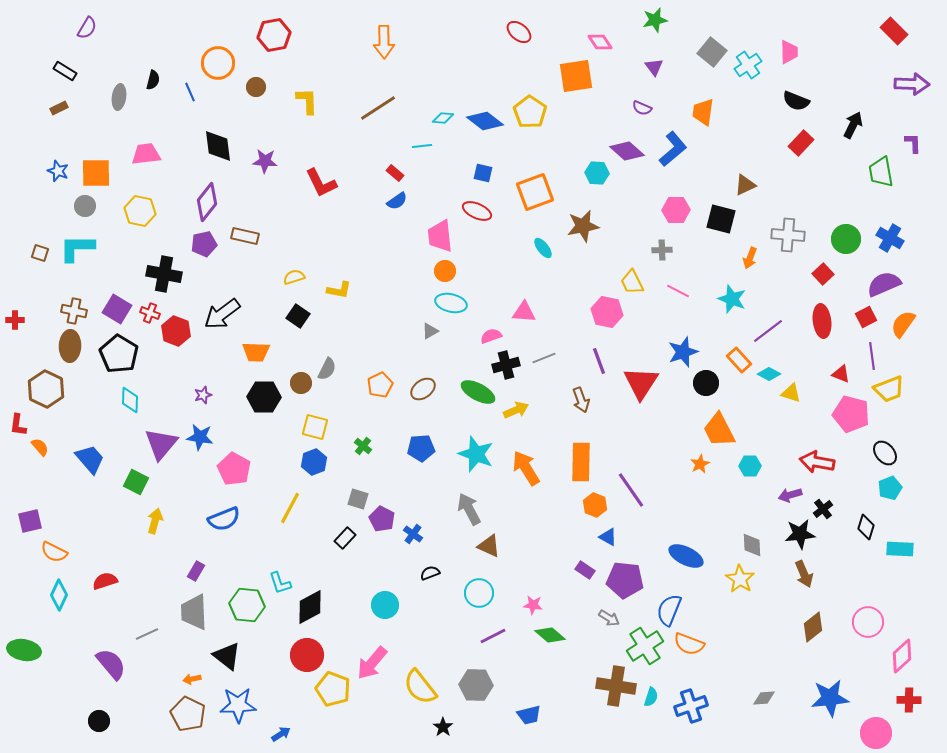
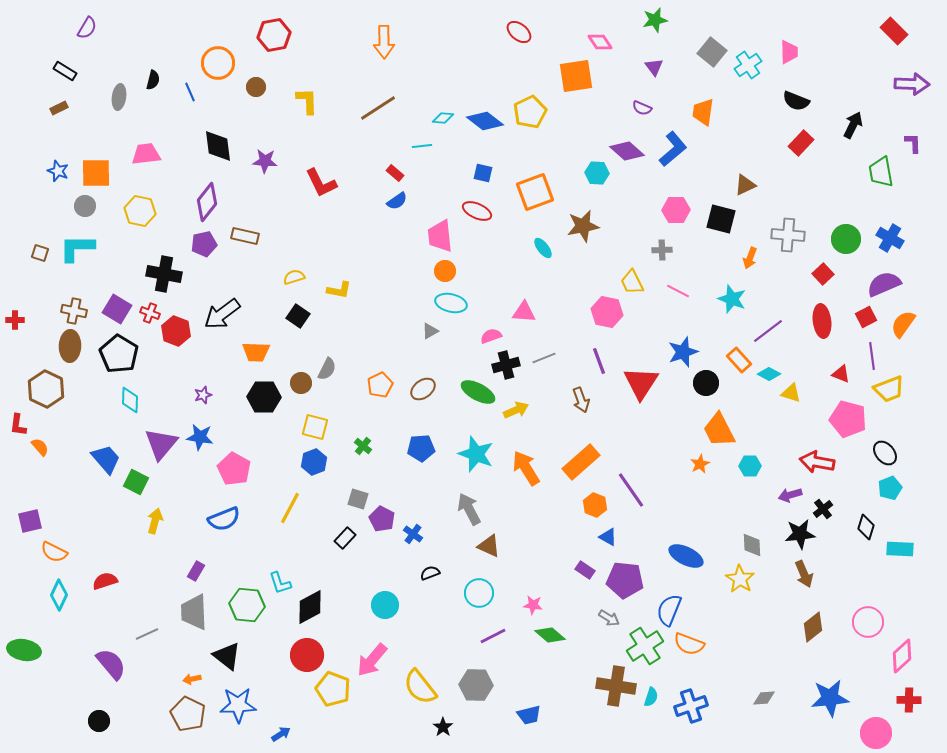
yellow pentagon at (530, 112): rotated 12 degrees clockwise
pink pentagon at (851, 414): moved 3 px left, 5 px down
blue trapezoid at (90, 459): moved 16 px right
orange rectangle at (581, 462): rotated 48 degrees clockwise
pink arrow at (372, 663): moved 3 px up
